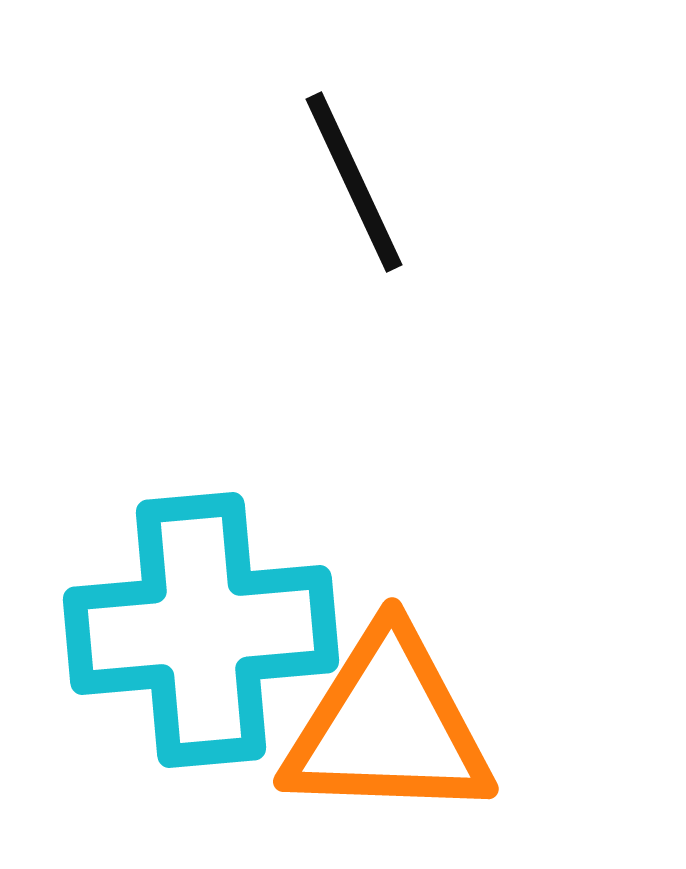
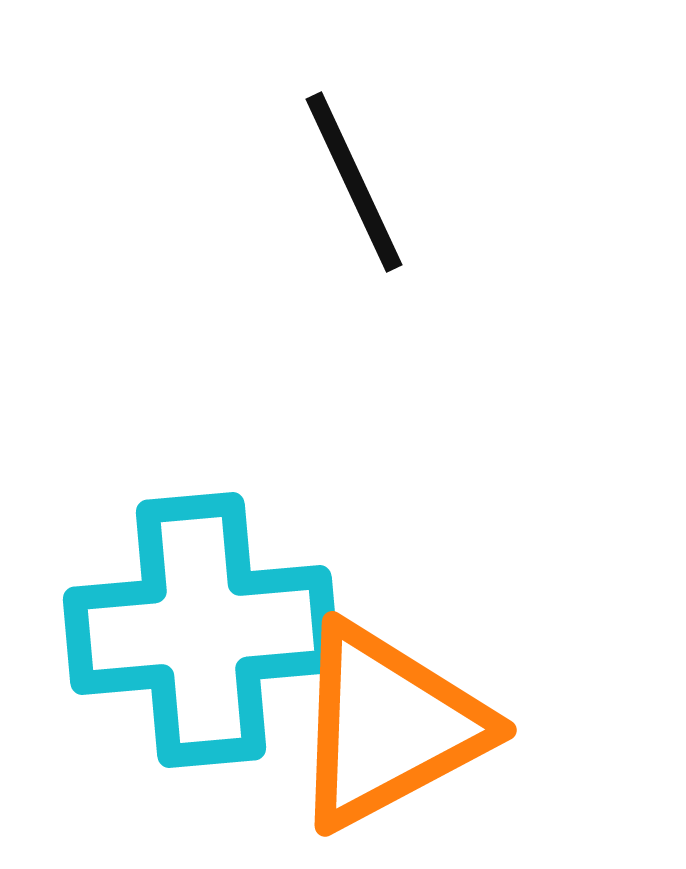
orange triangle: rotated 30 degrees counterclockwise
